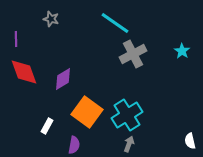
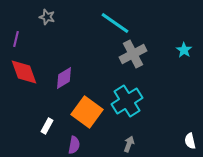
gray star: moved 4 px left, 2 px up
purple line: rotated 14 degrees clockwise
cyan star: moved 2 px right, 1 px up
purple diamond: moved 1 px right, 1 px up
cyan cross: moved 14 px up
